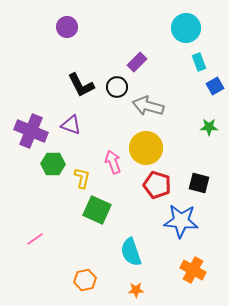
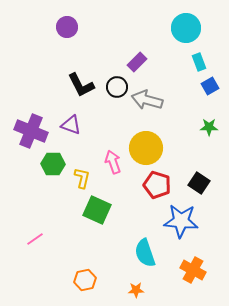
blue square: moved 5 px left
gray arrow: moved 1 px left, 6 px up
black square: rotated 20 degrees clockwise
cyan semicircle: moved 14 px right, 1 px down
